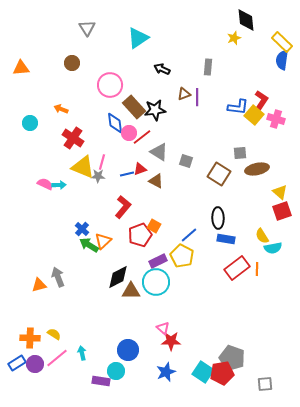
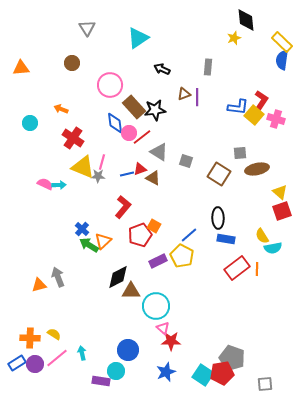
brown triangle at (156, 181): moved 3 px left, 3 px up
cyan circle at (156, 282): moved 24 px down
cyan square at (203, 372): moved 3 px down
